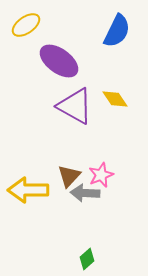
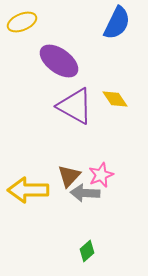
yellow ellipse: moved 4 px left, 3 px up; rotated 12 degrees clockwise
blue semicircle: moved 8 px up
green diamond: moved 8 px up
